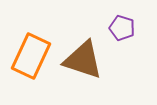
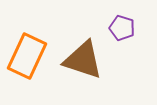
orange rectangle: moved 4 px left
